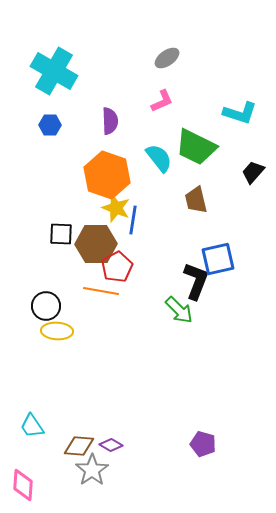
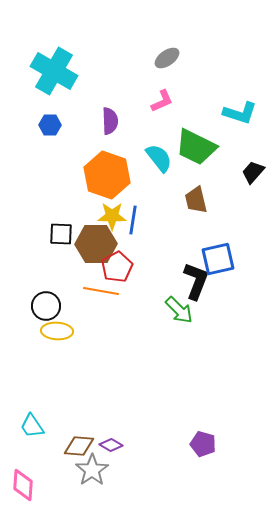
yellow star: moved 4 px left, 8 px down; rotated 20 degrees counterclockwise
